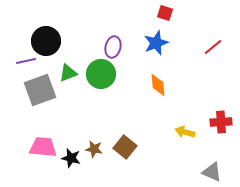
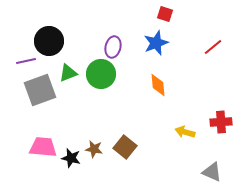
red square: moved 1 px down
black circle: moved 3 px right
